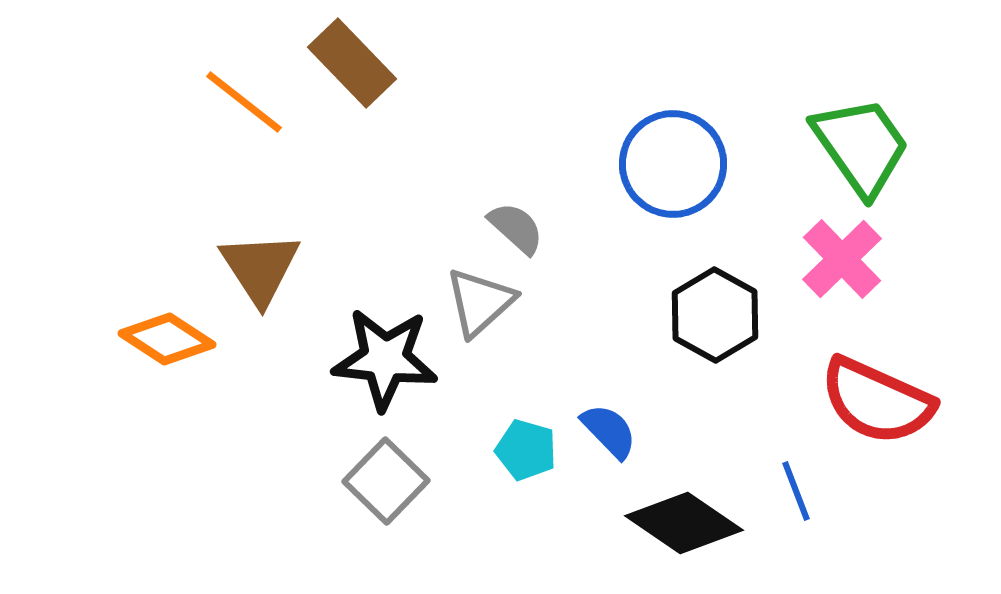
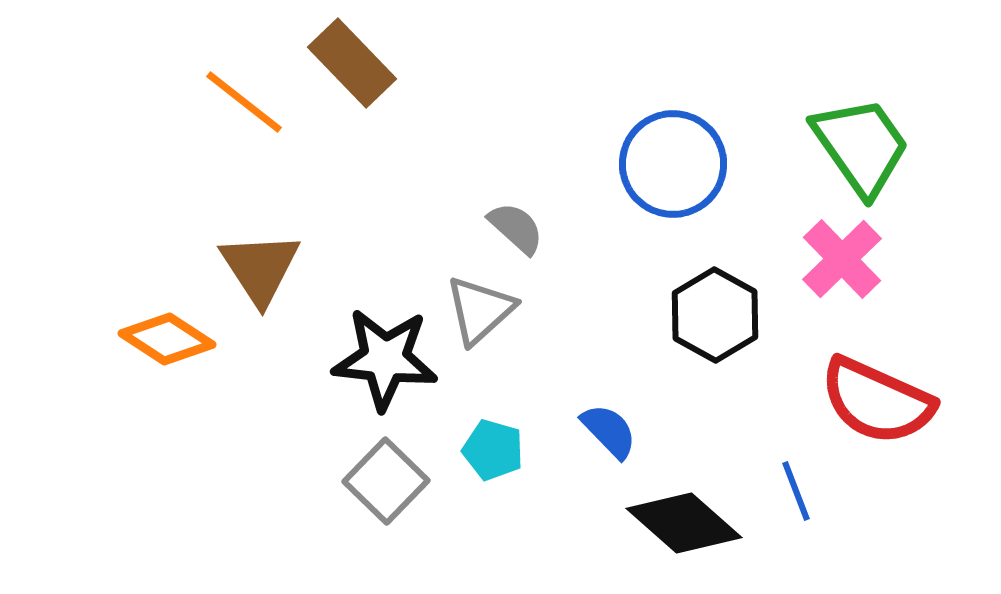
gray triangle: moved 8 px down
cyan pentagon: moved 33 px left
black diamond: rotated 7 degrees clockwise
